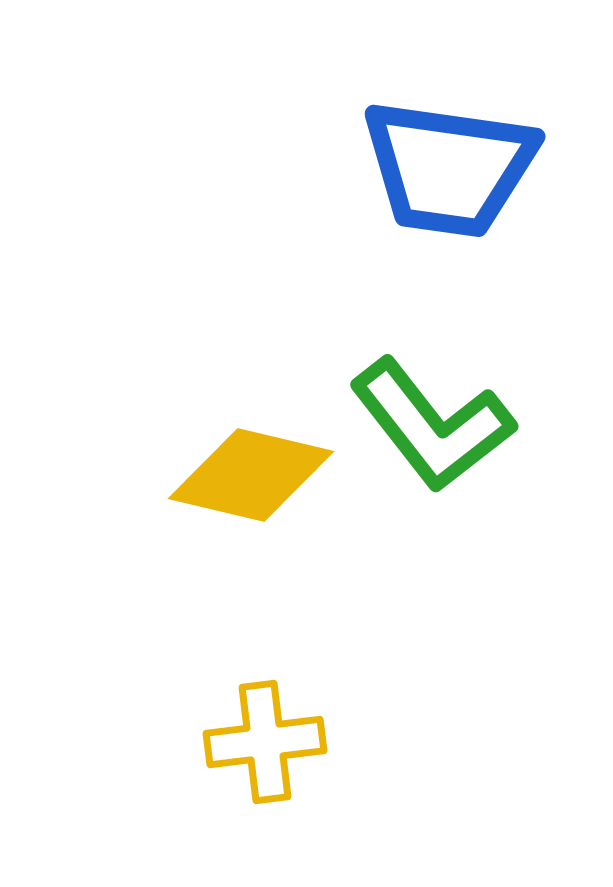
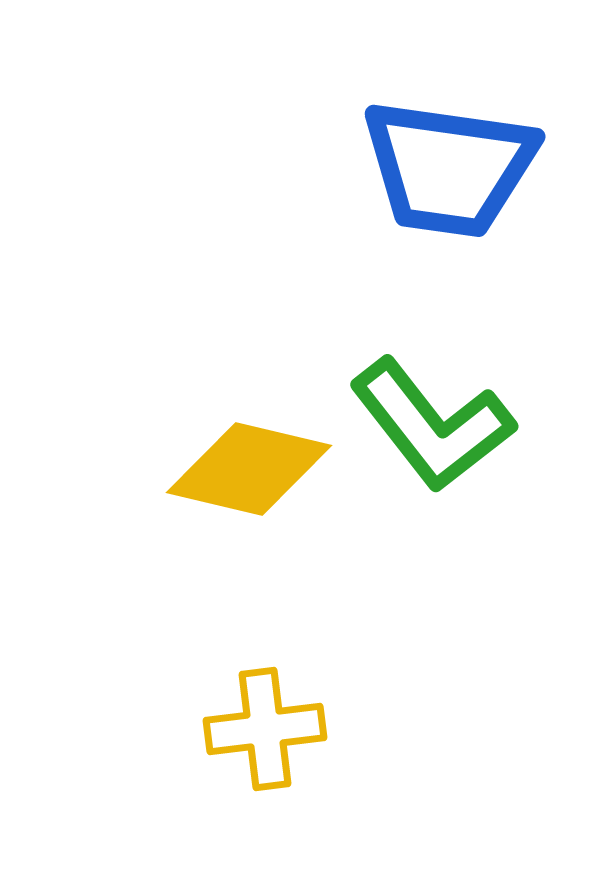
yellow diamond: moved 2 px left, 6 px up
yellow cross: moved 13 px up
